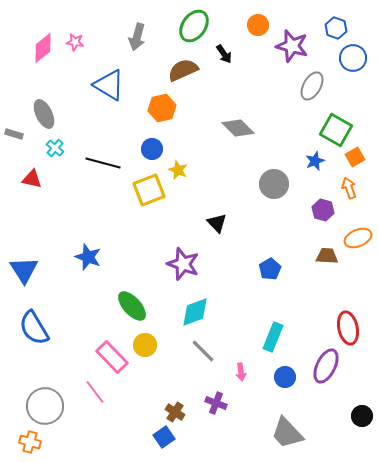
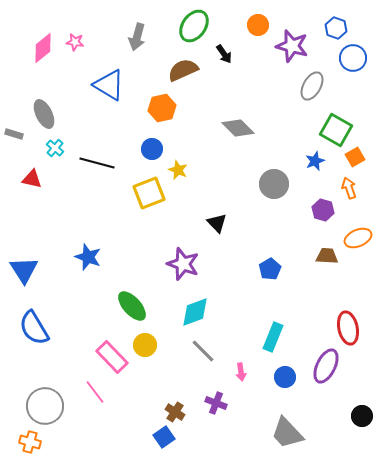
black line at (103, 163): moved 6 px left
yellow square at (149, 190): moved 3 px down
